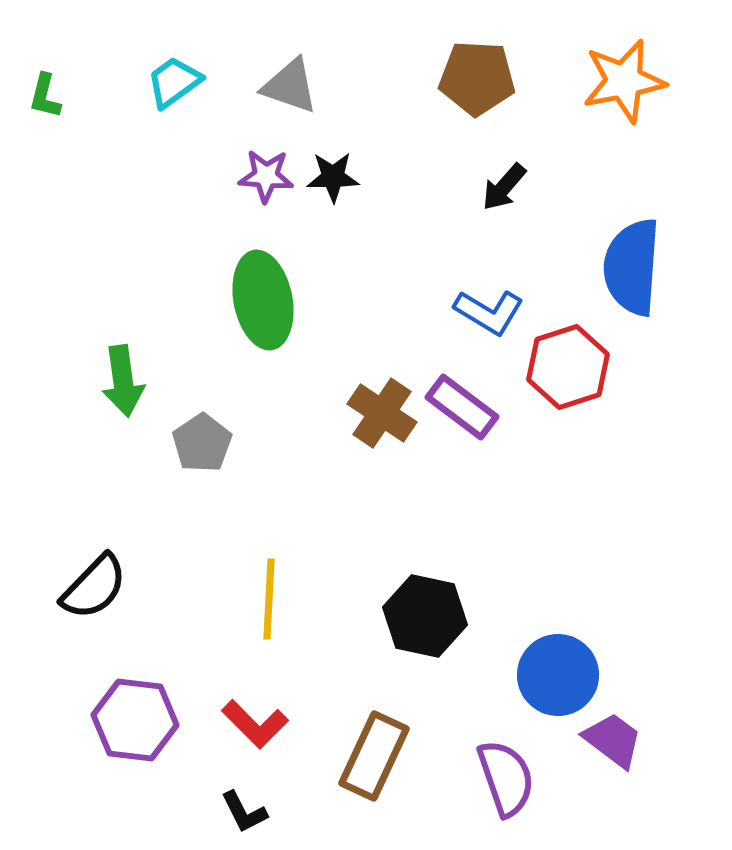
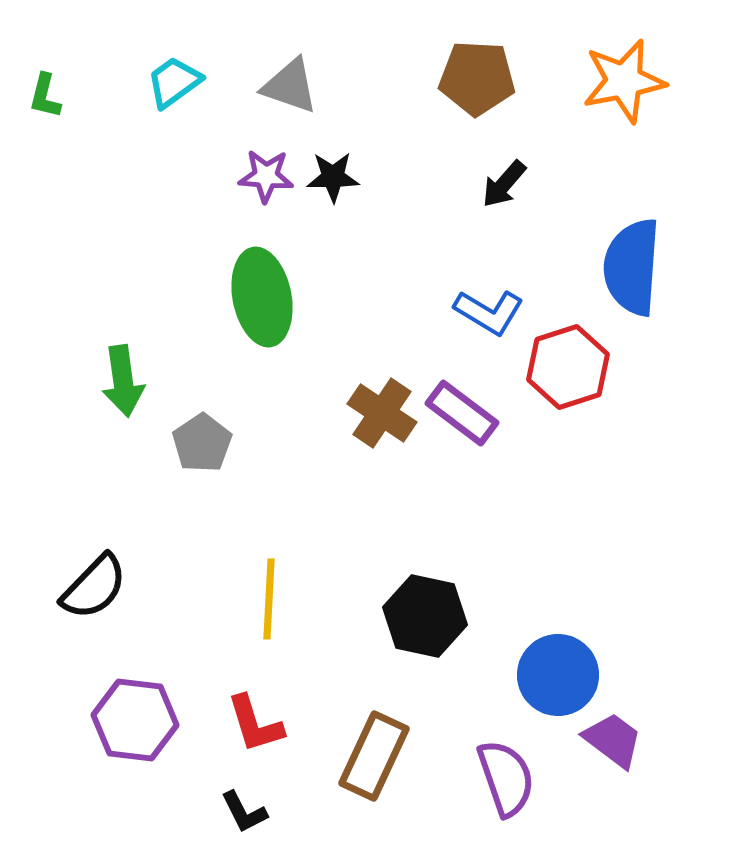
black arrow: moved 3 px up
green ellipse: moved 1 px left, 3 px up
purple rectangle: moved 6 px down
red L-shape: rotated 28 degrees clockwise
